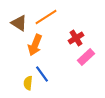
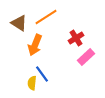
yellow semicircle: moved 4 px right
